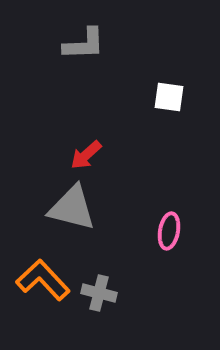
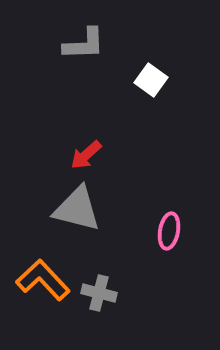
white square: moved 18 px left, 17 px up; rotated 28 degrees clockwise
gray triangle: moved 5 px right, 1 px down
